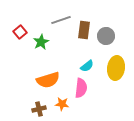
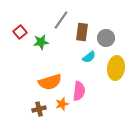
gray line: rotated 36 degrees counterclockwise
brown rectangle: moved 2 px left, 2 px down
gray circle: moved 2 px down
green star: rotated 21 degrees clockwise
cyan semicircle: moved 2 px right, 9 px up
orange semicircle: moved 2 px right, 2 px down
pink semicircle: moved 2 px left, 3 px down
orange star: rotated 24 degrees counterclockwise
